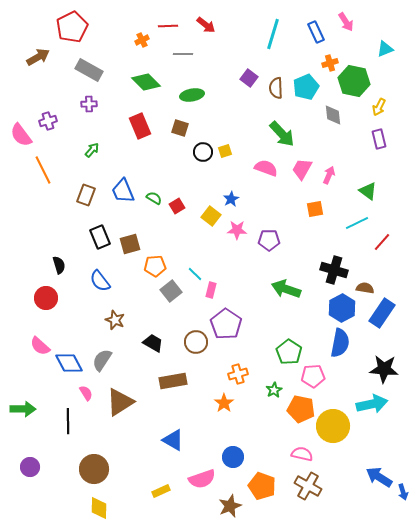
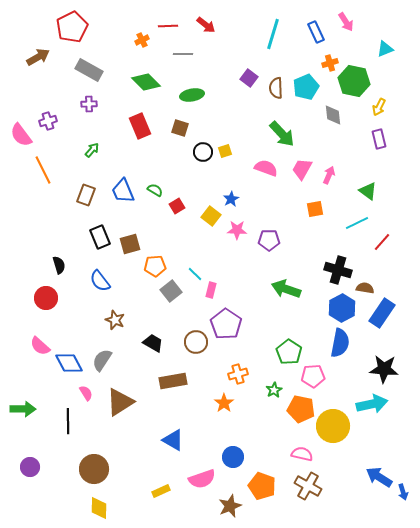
green semicircle at (154, 198): moved 1 px right, 8 px up
black cross at (334, 270): moved 4 px right
